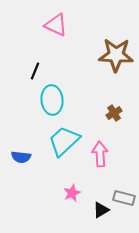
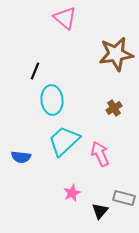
pink triangle: moved 9 px right, 7 px up; rotated 15 degrees clockwise
brown star: moved 1 px up; rotated 12 degrees counterclockwise
brown cross: moved 5 px up
pink arrow: rotated 20 degrees counterclockwise
black triangle: moved 1 px left, 1 px down; rotated 18 degrees counterclockwise
